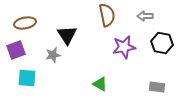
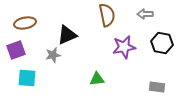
gray arrow: moved 2 px up
black triangle: rotated 40 degrees clockwise
green triangle: moved 3 px left, 5 px up; rotated 35 degrees counterclockwise
